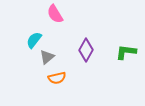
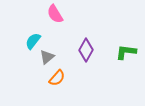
cyan semicircle: moved 1 px left, 1 px down
orange semicircle: rotated 36 degrees counterclockwise
